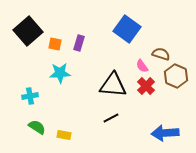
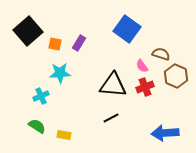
purple rectangle: rotated 14 degrees clockwise
red cross: moved 1 px left, 1 px down; rotated 24 degrees clockwise
cyan cross: moved 11 px right; rotated 14 degrees counterclockwise
green semicircle: moved 1 px up
